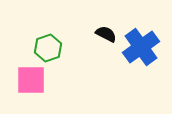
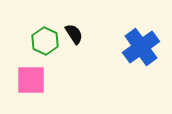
black semicircle: moved 32 px left; rotated 30 degrees clockwise
green hexagon: moved 3 px left, 7 px up; rotated 16 degrees counterclockwise
